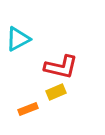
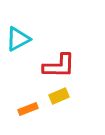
red L-shape: moved 2 px left, 1 px up; rotated 12 degrees counterclockwise
yellow rectangle: moved 3 px right, 4 px down
